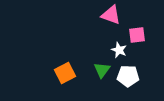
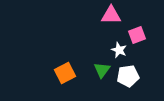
pink triangle: rotated 20 degrees counterclockwise
pink square: rotated 12 degrees counterclockwise
white pentagon: rotated 10 degrees counterclockwise
